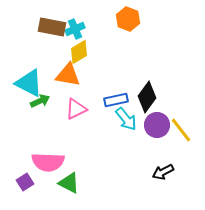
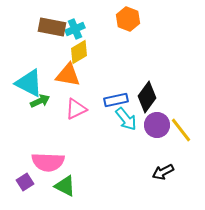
green triangle: moved 4 px left, 3 px down
